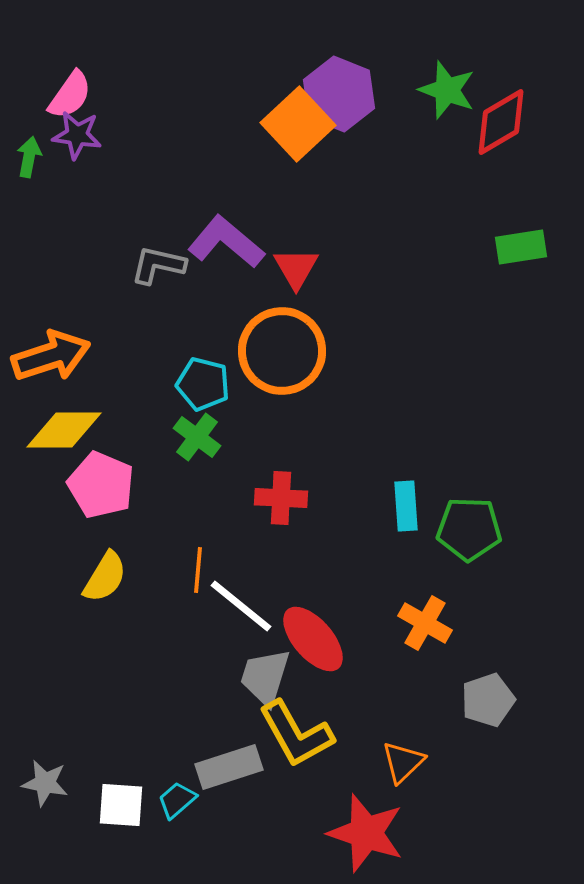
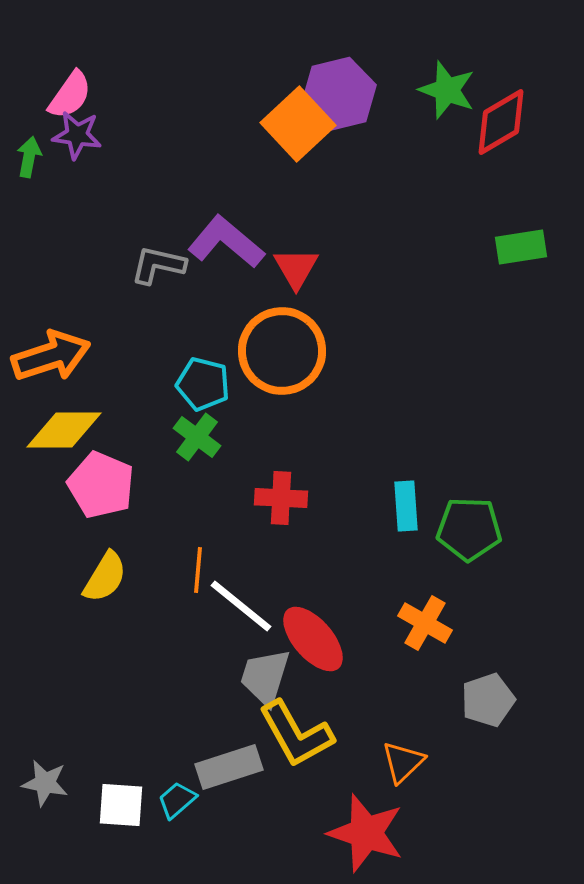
purple hexagon: rotated 24 degrees clockwise
